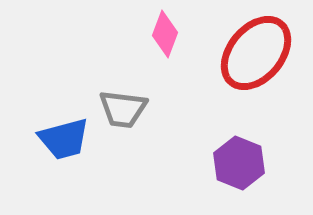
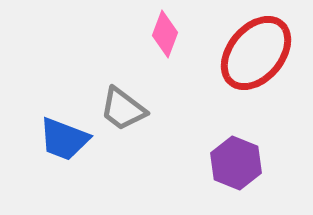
gray trapezoid: rotated 30 degrees clockwise
blue trapezoid: rotated 36 degrees clockwise
purple hexagon: moved 3 px left
